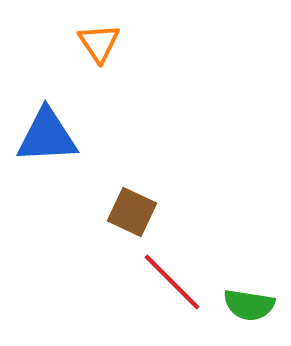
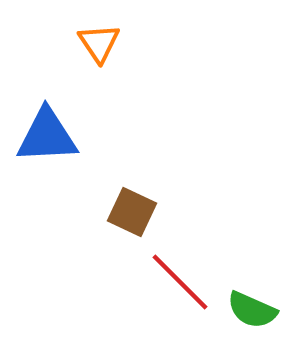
red line: moved 8 px right
green semicircle: moved 3 px right, 5 px down; rotated 15 degrees clockwise
